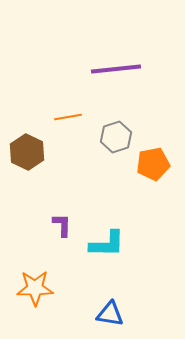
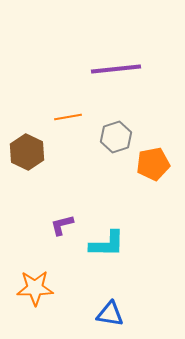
purple L-shape: rotated 105 degrees counterclockwise
